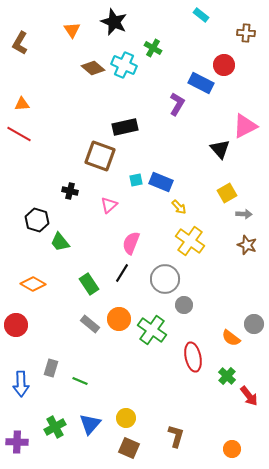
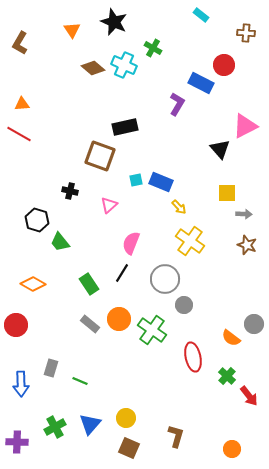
yellow square at (227, 193): rotated 30 degrees clockwise
